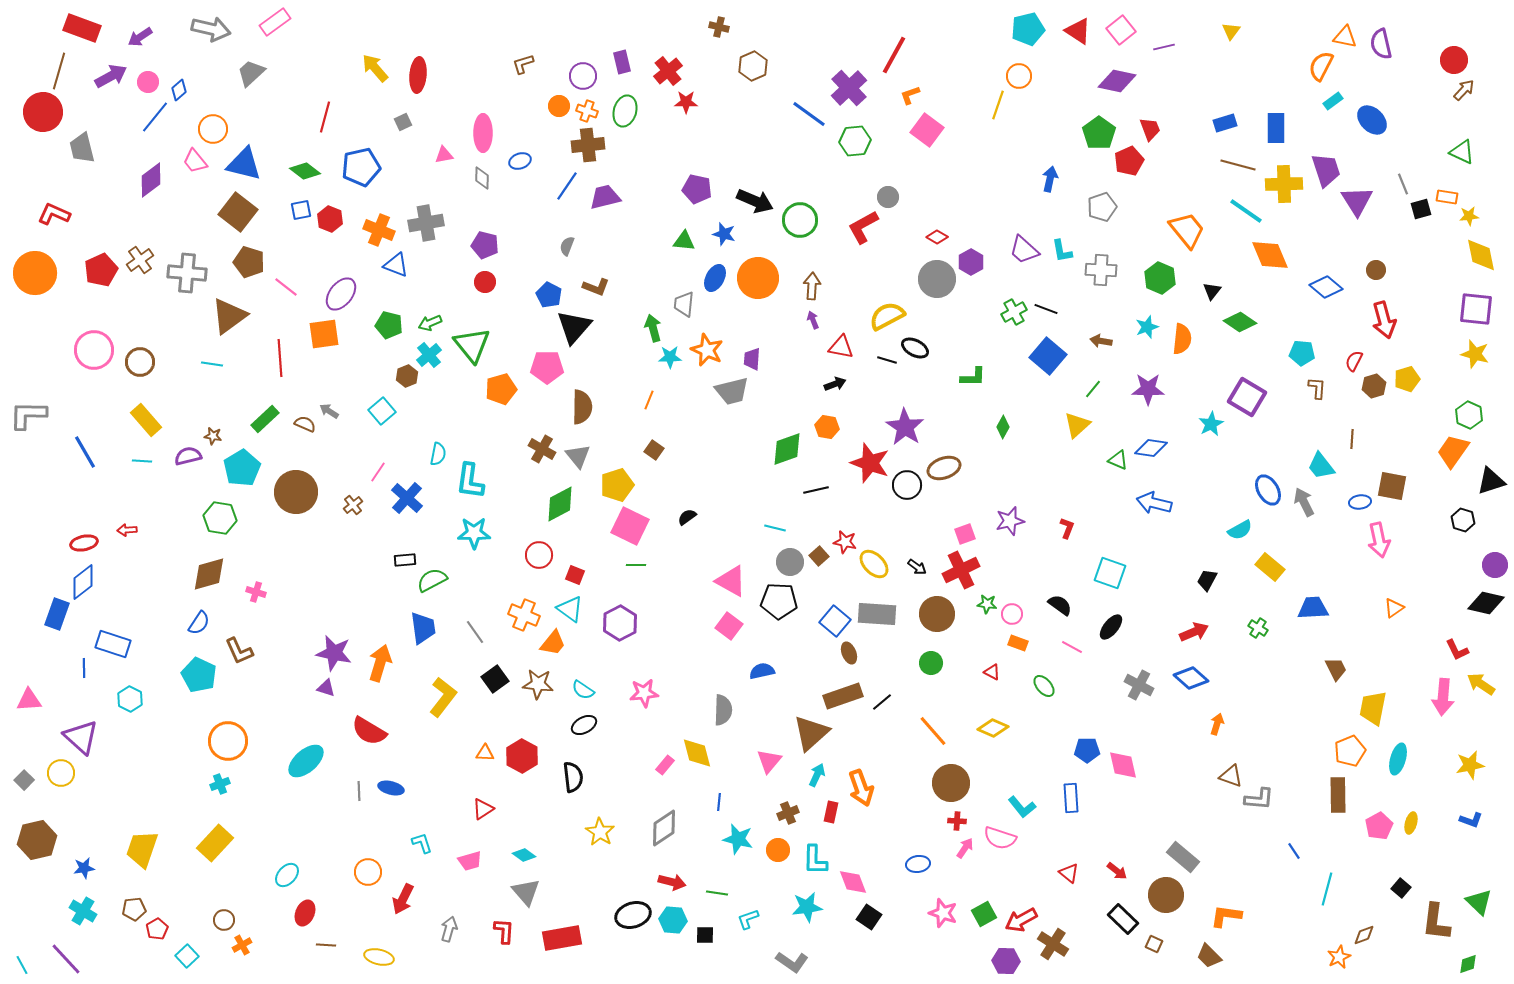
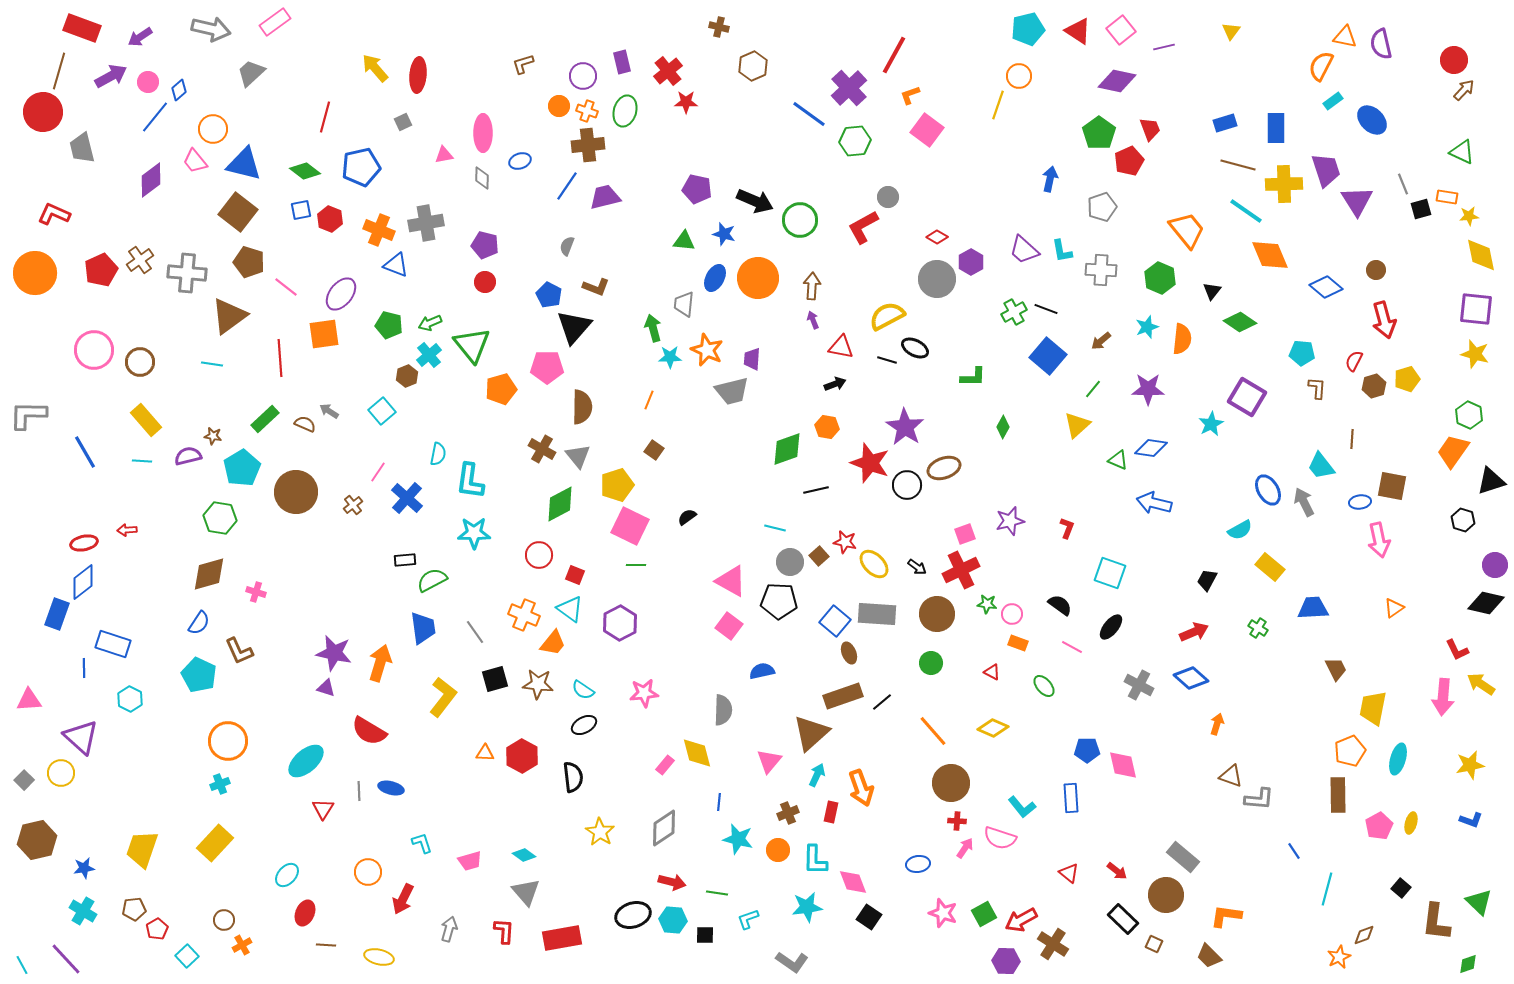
brown arrow at (1101, 341): rotated 50 degrees counterclockwise
black square at (495, 679): rotated 20 degrees clockwise
red triangle at (483, 809): moved 160 px left; rotated 25 degrees counterclockwise
